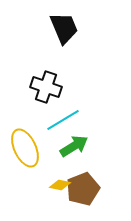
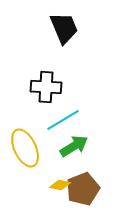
black cross: rotated 16 degrees counterclockwise
